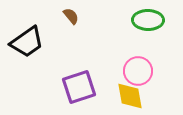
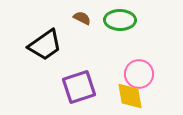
brown semicircle: moved 11 px right, 2 px down; rotated 24 degrees counterclockwise
green ellipse: moved 28 px left
black trapezoid: moved 18 px right, 3 px down
pink circle: moved 1 px right, 3 px down
